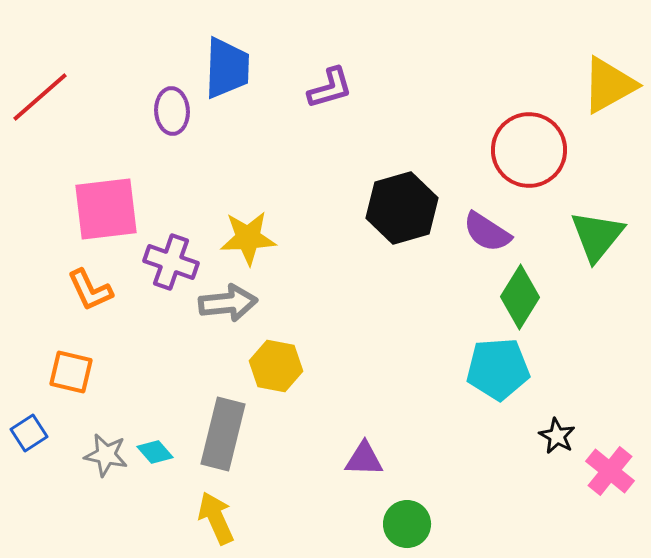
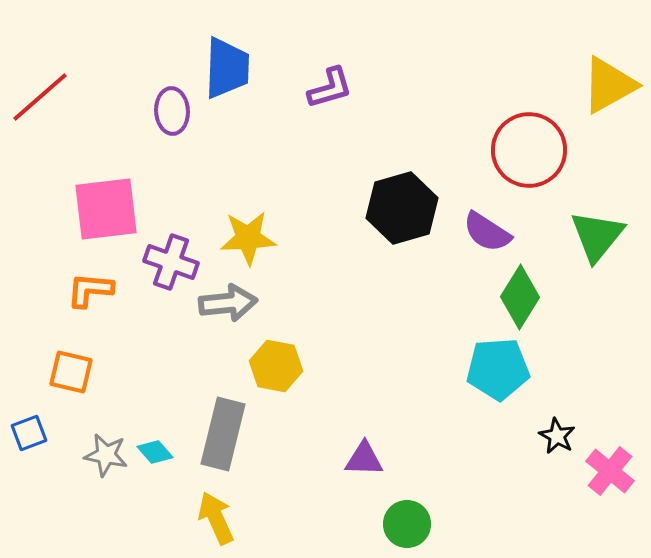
orange L-shape: rotated 120 degrees clockwise
blue square: rotated 12 degrees clockwise
